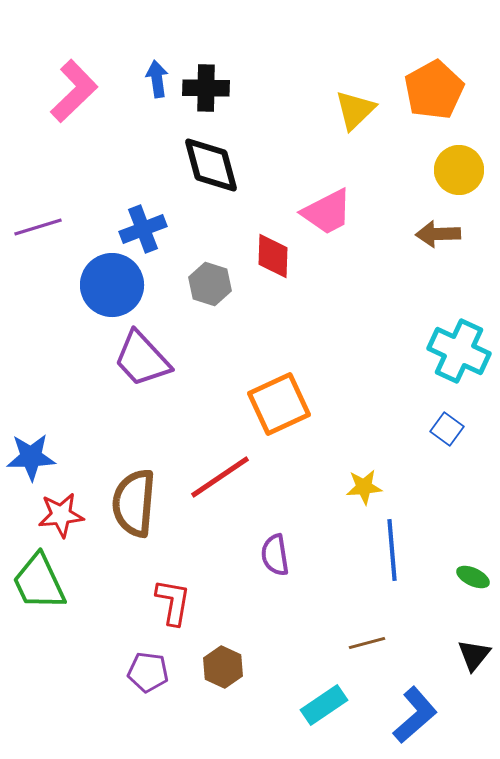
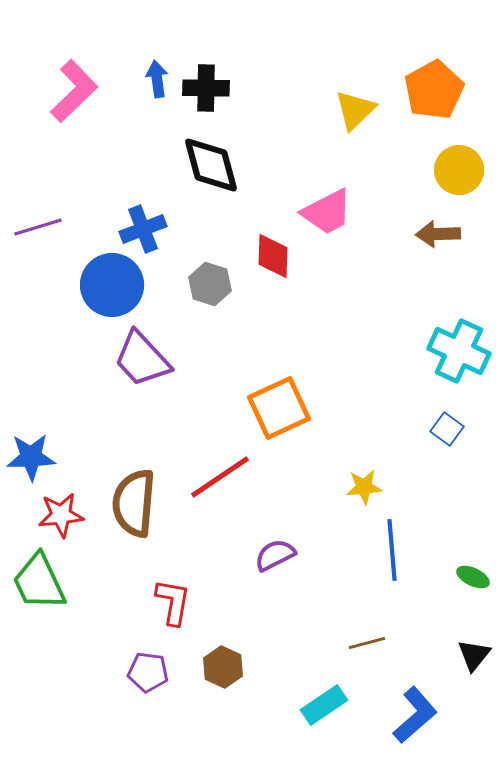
orange square: moved 4 px down
purple semicircle: rotated 72 degrees clockwise
